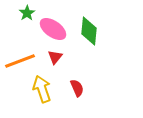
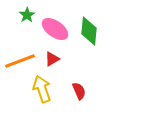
green star: moved 2 px down
pink ellipse: moved 2 px right
red triangle: moved 3 px left, 2 px down; rotated 21 degrees clockwise
red semicircle: moved 2 px right, 3 px down
